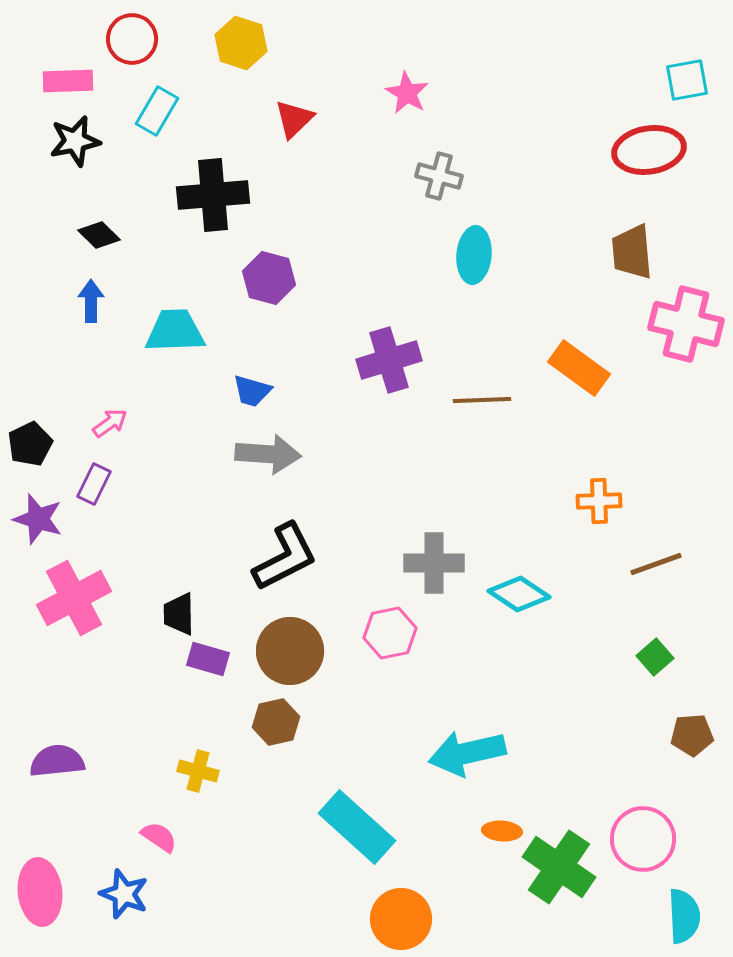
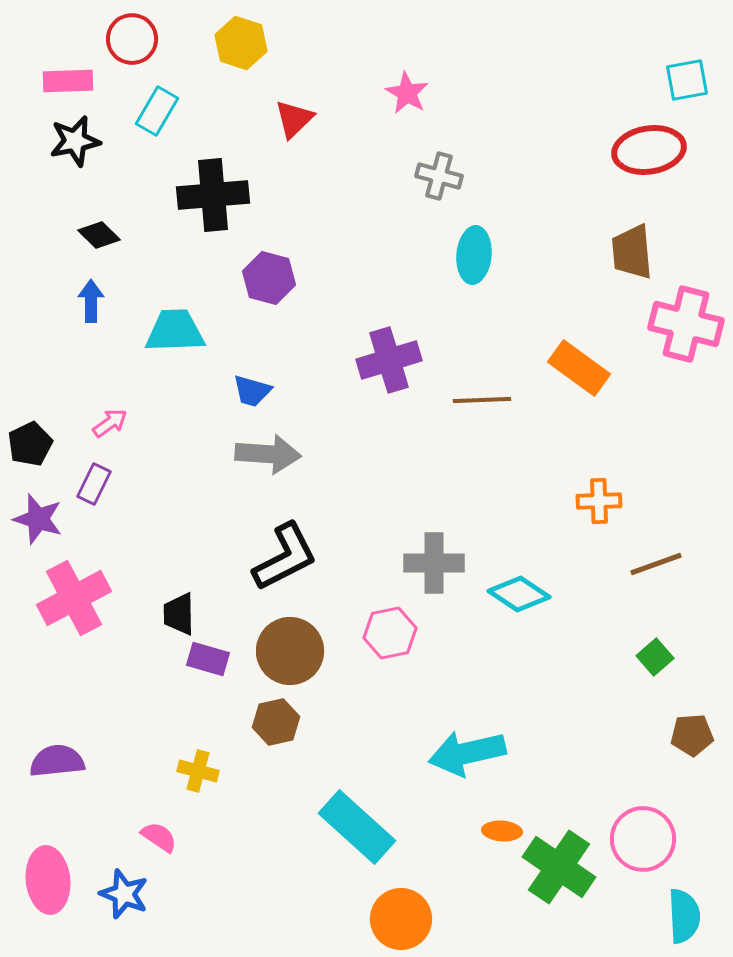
pink ellipse at (40, 892): moved 8 px right, 12 px up
